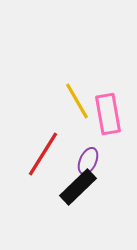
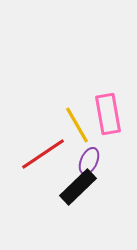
yellow line: moved 24 px down
red line: rotated 24 degrees clockwise
purple ellipse: moved 1 px right
